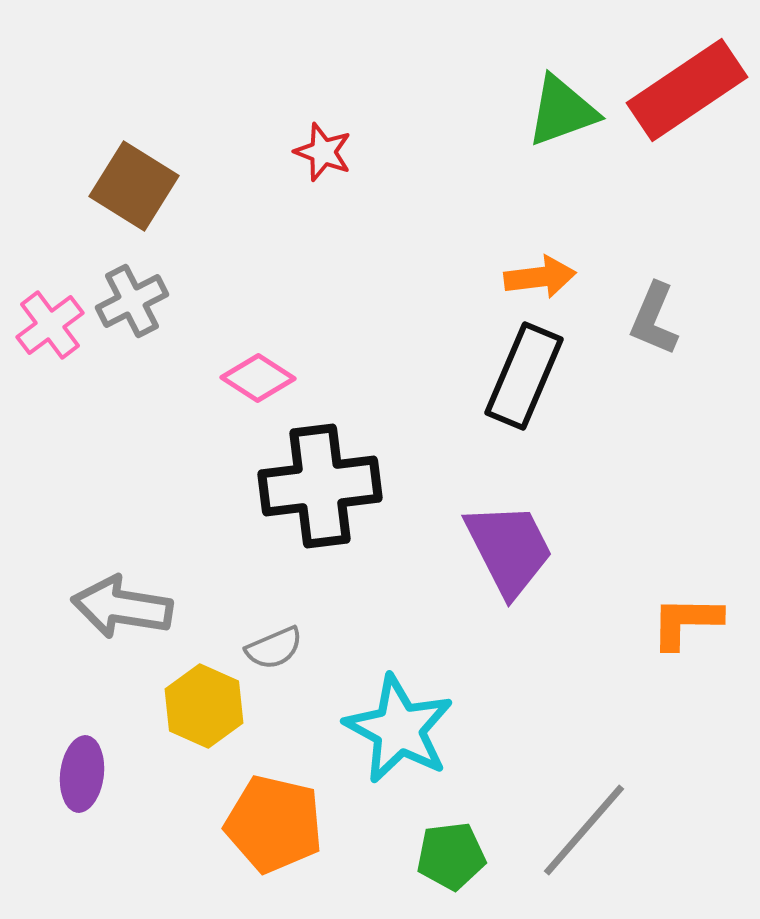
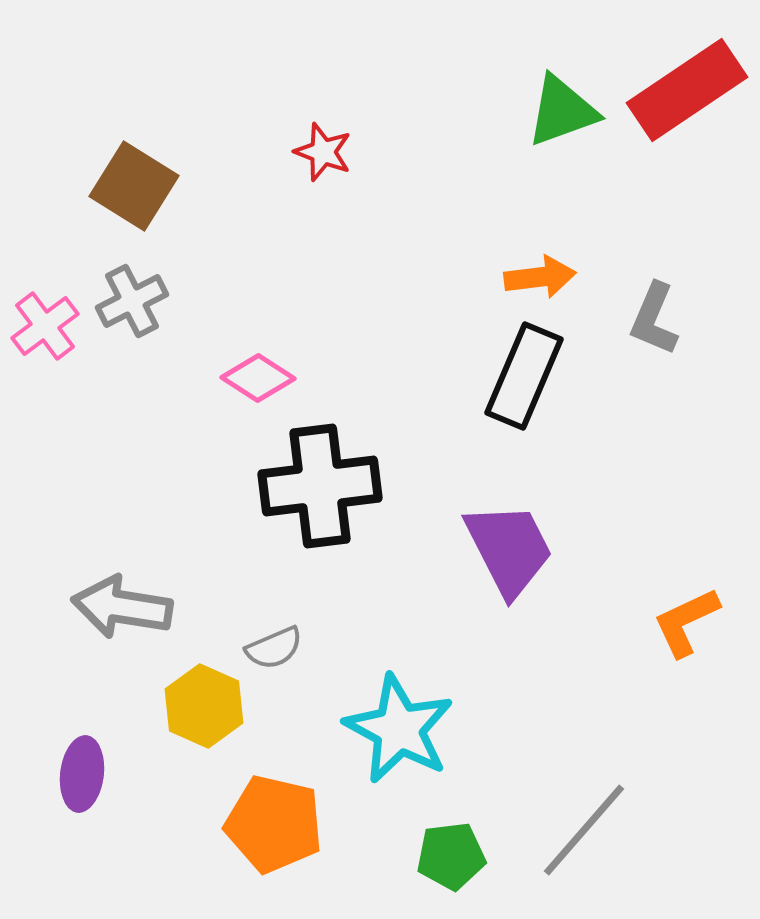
pink cross: moved 5 px left, 1 px down
orange L-shape: rotated 26 degrees counterclockwise
